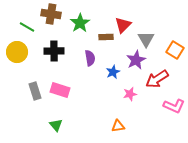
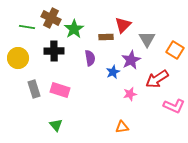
brown cross: moved 4 px down; rotated 18 degrees clockwise
green star: moved 6 px left, 6 px down
green line: rotated 21 degrees counterclockwise
gray triangle: moved 1 px right
yellow circle: moved 1 px right, 6 px down
purple star: moved 5 px left
gray rectangle: moved 1 px left, 2 px up
orange triangle: moved 4 px right, 1 px down
